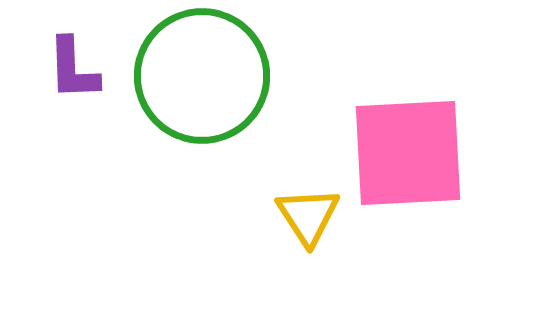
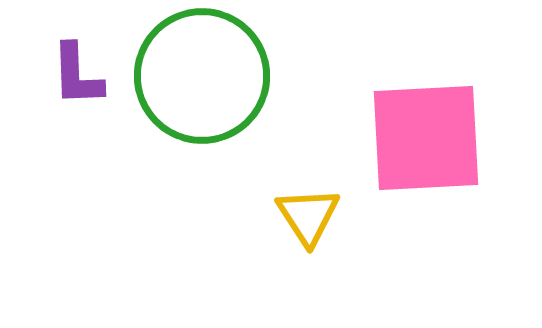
purple L-shape: moved 4 px right, 6 px down
pink square: moved 18 px right, 15 px up
